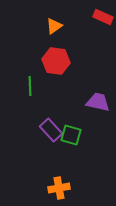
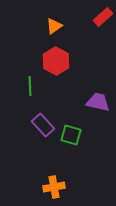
red rectangle: rotated 66 degrees counterclockwise
red hexagon: rotated 20 degrees clockwise
purple rectangle: moved 8 px left, 5 px up
orange cross: moved 5 px left, 1 px up
